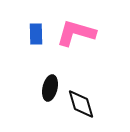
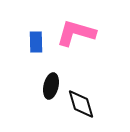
blue rectangle: moved 8 px down
black ellipse: moved 1 px right, 2 px up
